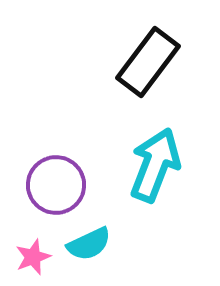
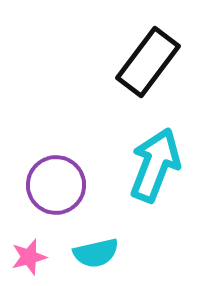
cyan semicircle: moved 7 px right, 9 px down; rotated 12 degrees clockwise
pink star: moved 4 px left; rotated 6 degrees clockwise
